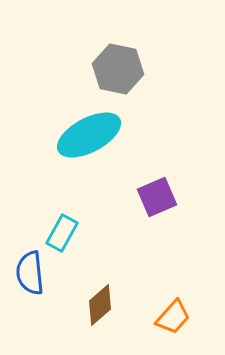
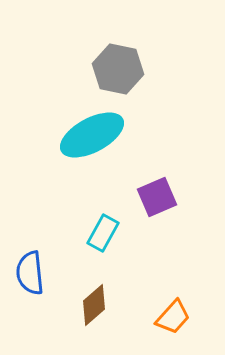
cyan ellipse: moved 3 px right
cyan rectangle: moved 41 px right
brown diamond: moved 6 px left
